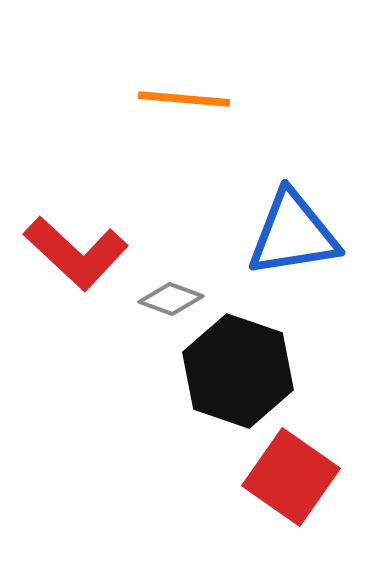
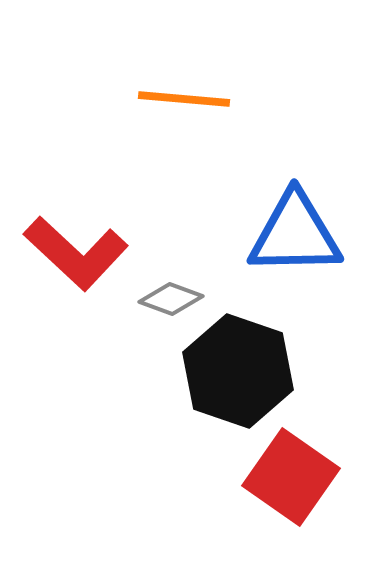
blue triangle: moved 2 px right; rotated 8 degrees clockwise
